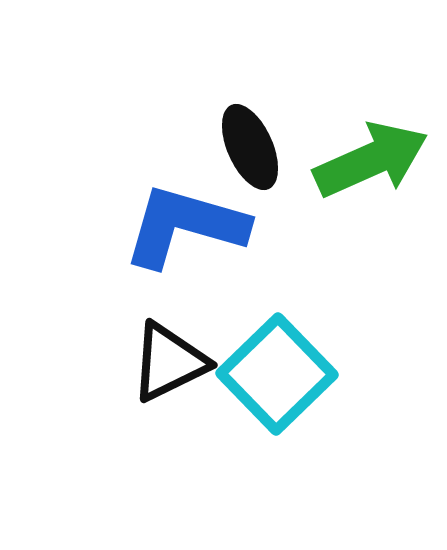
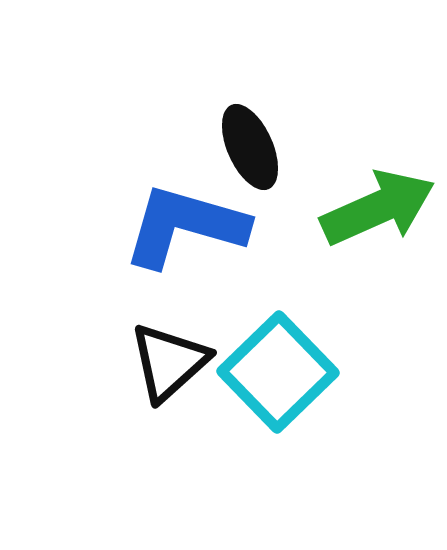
green arrow: moved 7 px right, 48 px down
black triangle: rotated 16 degrees counterclockwise
cyan square: moved 1 px right, 2 px up
